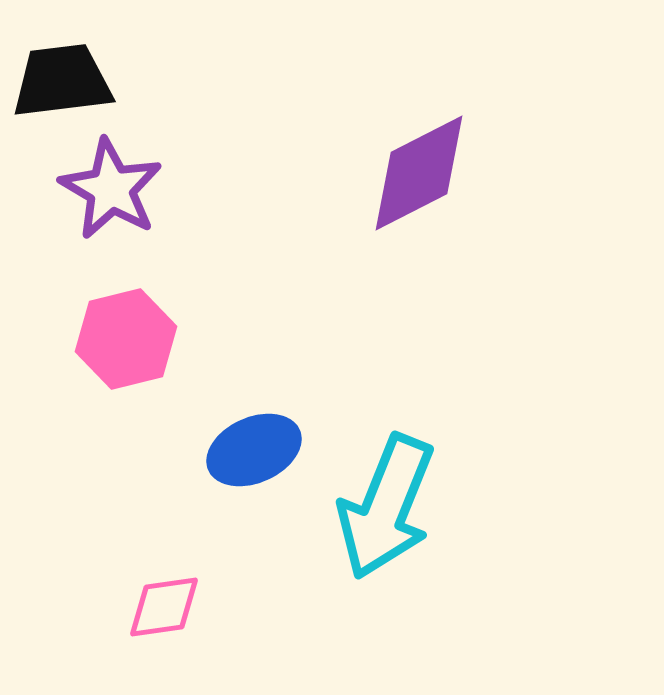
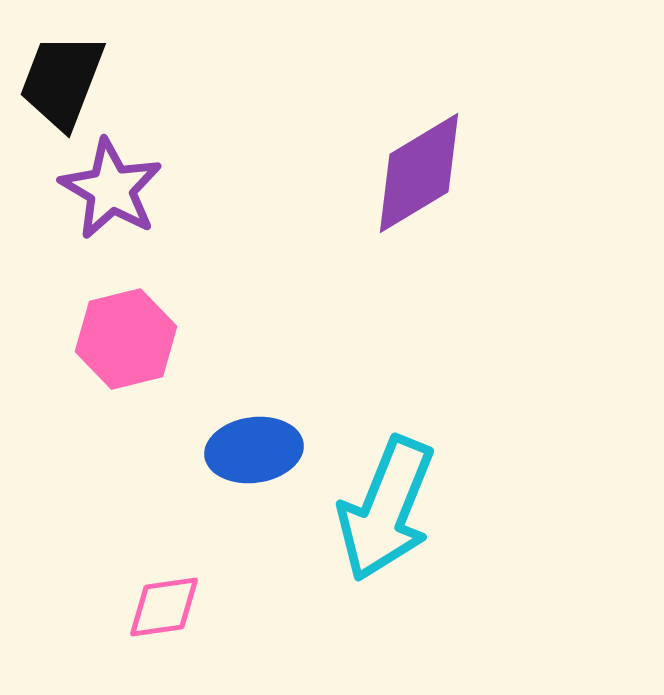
black trapezoid: rotated 62 degrees counterclockwise
purple diamond: rotated 4 degrees counterclockwise
blue ellipse: rotated 16 degrees clockwise
cyan arrow: moved 2 px down
